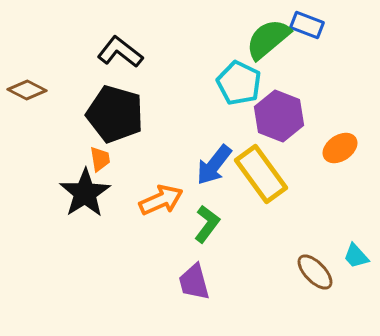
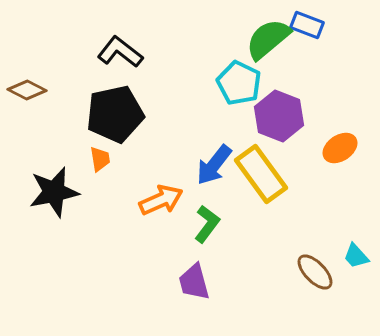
black pentagon: rotated 28 degrees counterclockwise
black star: moved 31 px left, 1 px up; rotated 21 degrees clockwise
